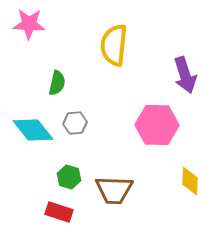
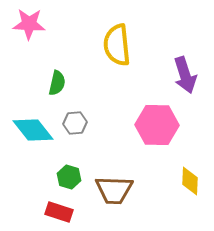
yellow semicircle: moved 3 px right; rotated 12 degrees counterclockwise
